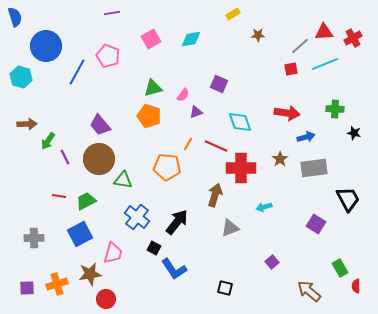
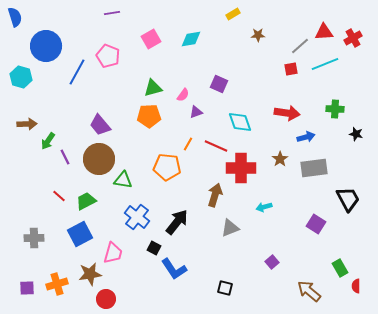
orange pentagon at (149, 116): rotated 20 degrees counterclockwise
black star at (354, 133): moved 2 px right, 1 px down
red line at (59, 196): rotated 32 degrees clockwise
